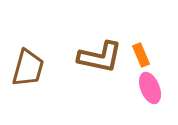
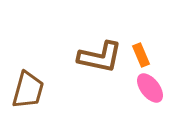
brown trapezoid: moved 22 px down
pink ellipse: rotated 16 degrees counterclockwise
